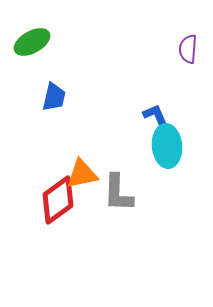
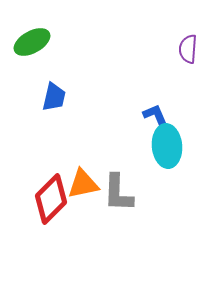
orange triangle: moved 1 px right, 10 px down
red diamond: moved 7 px left, 1 px up; rotated 9 degrees counterclockwise
